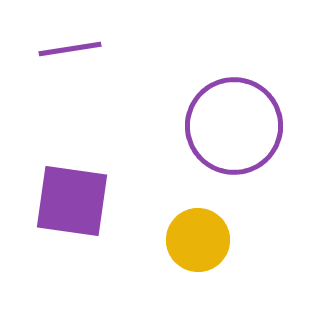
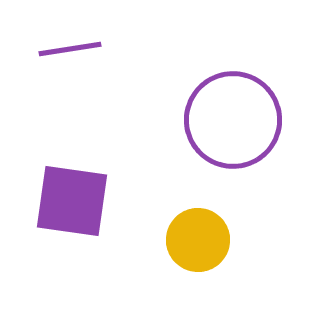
purple circle: moved 1 px left, 6 px up
